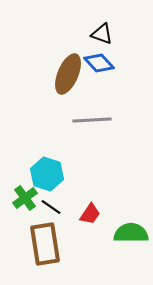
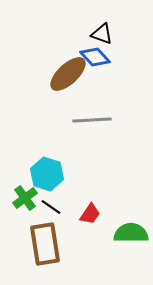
blue diamond: moved 4 px left, 6 px up
brown ellipse: rotated 24 degrees clockwise
